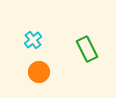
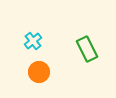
cyan cross: moved 1 px down
